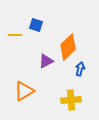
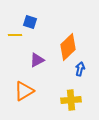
blue square: moved 6 px left, 3 px up
purple triangle: moved 9 px left, 1 px up
